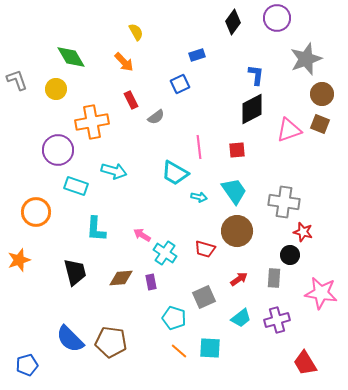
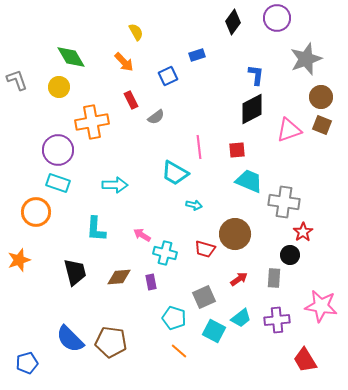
blue square at (180, 84): moved 12 px left, 8 px up
yellow circle at (56, 89): moved 3 px right, 2 px up
brown circle at (322, 94): moved 1 px left, 3 px down
brown square at (320, 124): moved 2 px right, 1 px down
cyan arrow at (114, 171): moved 1 px right, 14 px down; rotated 15 degrees counterclockwise
cyan rectangle at (76, 186): moved 18 px left, 3 px up
cyan trapezoid at (234, 191): moved 15 px right, 10 px up; rotated 32 degrees counterclockwise
cyan arrow at (199, 197): moved 5 px left, 8 px down
brown circle at (237, 231): moved 2 px left, 3 px down
red star at (303, 232): rotated 24 degrees clockwise
cyan cross at (165, 253): rotated 20 degrees counterclockwise
brown diamond at (121, 278): moved 2 px left, 1 px up
pink star at (321, 293): moved 13 px down
purple cross at (277, 320): rotated 10 degrees clockwise
cyan square at (210, 348): moved 4 px right, 17 px up; rotated 25 degrees clockwise
red trapezoid at (305, 363): moved 3 px up
blue pentagon at (27, 365): moved 2 px up
